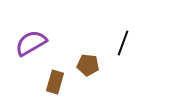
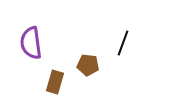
purple semicircle: rotated 68 degrees counterclockwise
